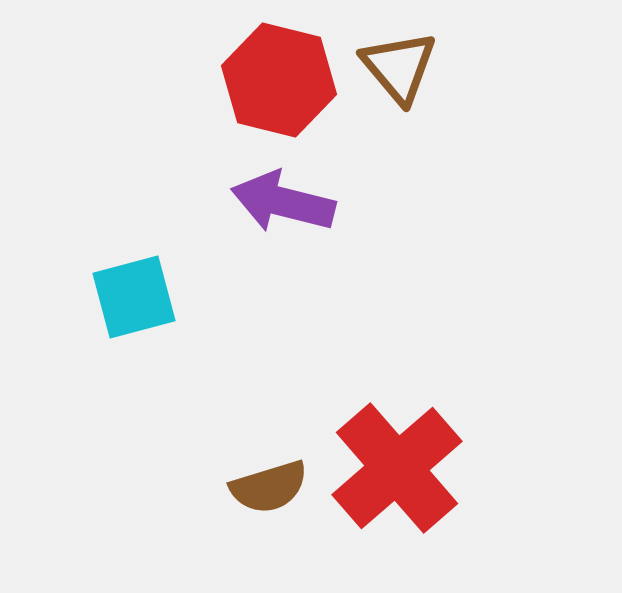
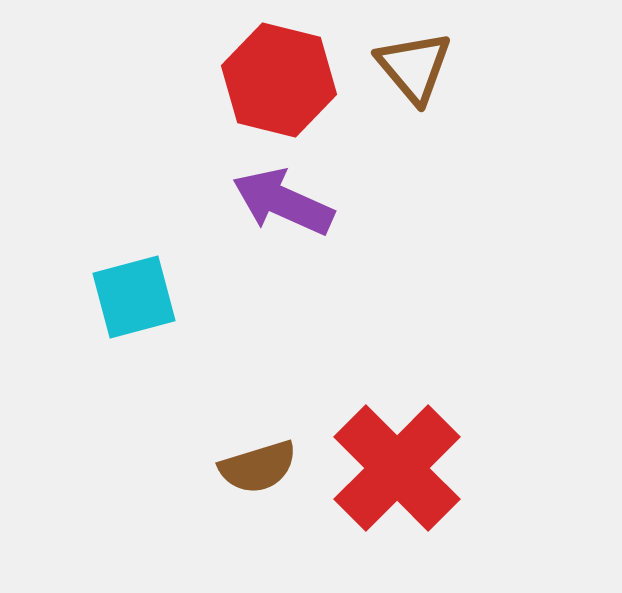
brown triangle: moved 15 px right
purple arrow: rotated 10 degrees clockwise
red cross: rotated 4 degrees counterclockwise
brown semicircle: moved 11 px left, 20 px up
